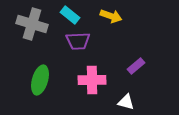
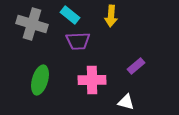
yellow arrow: rotated 75 degrees clockwise
